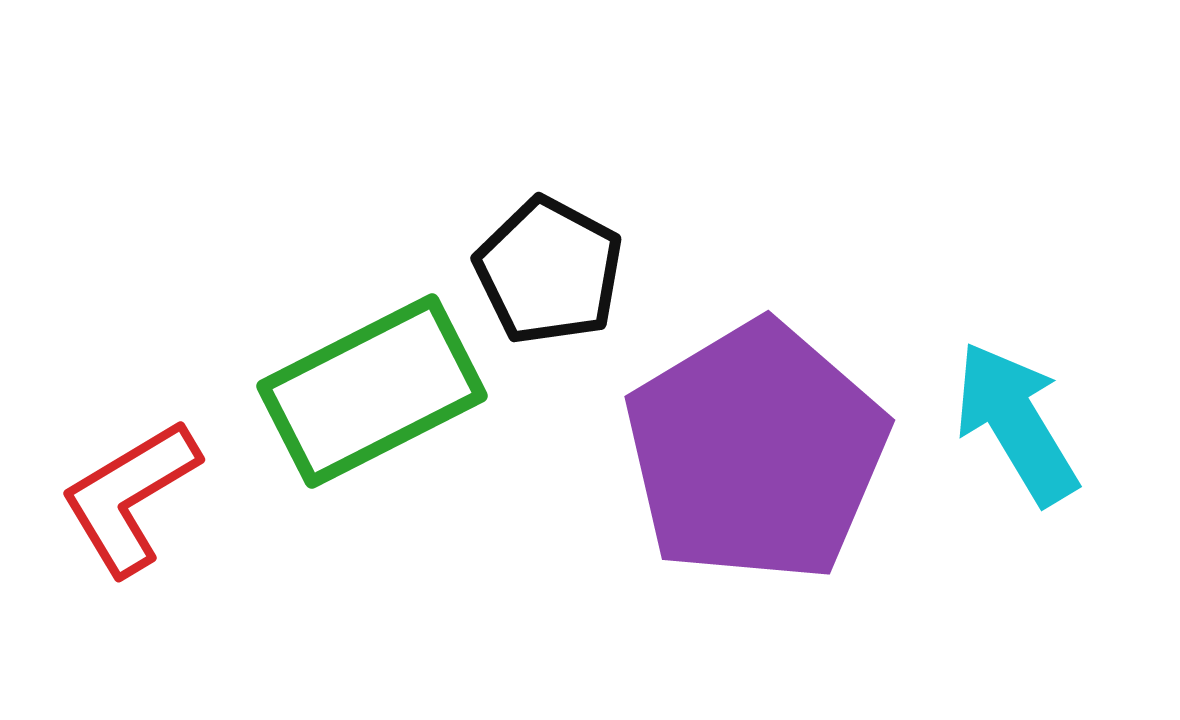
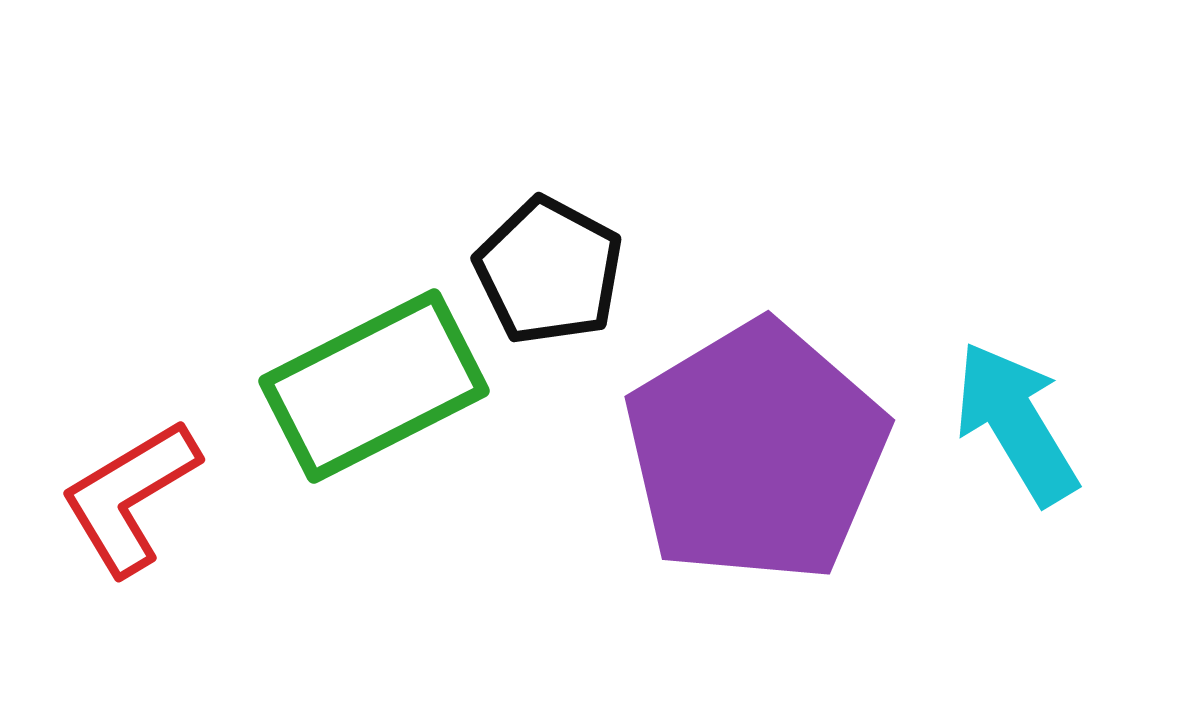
green rectangle: moved 2 px right, 5 px up
